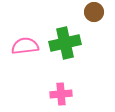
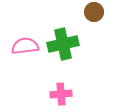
green cross: moved 2 px left, 1 px down
